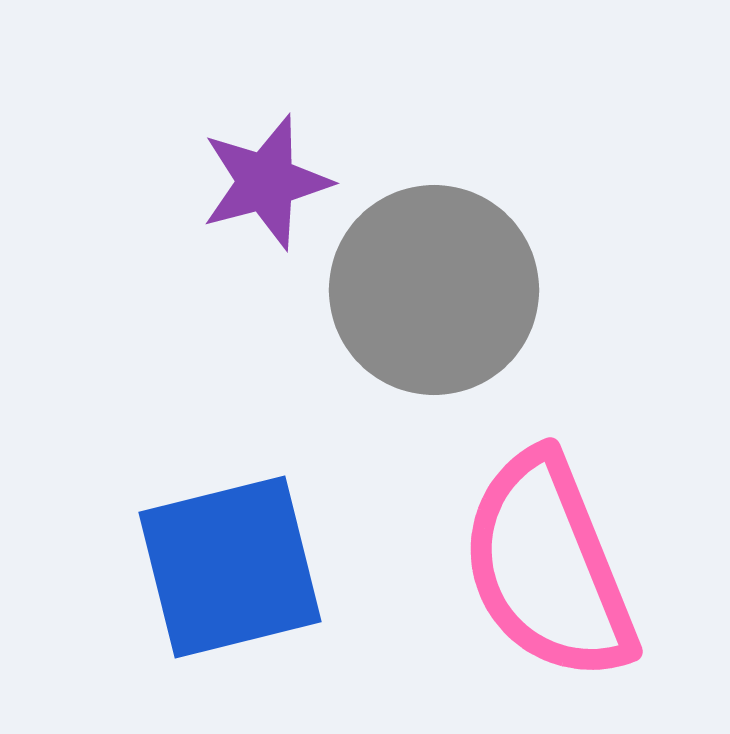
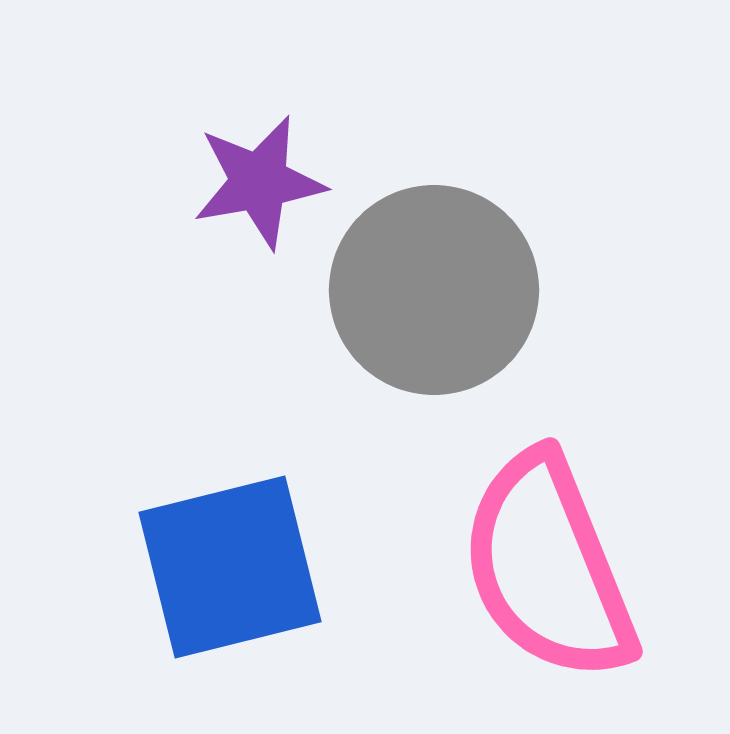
purple star: moved 7 px left; rotated 5 degrees clockwise
